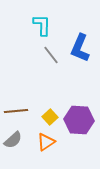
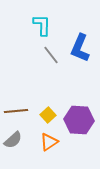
yellow square: moved 2 px left, 2 px up
orange triangle: moved 3 px right
